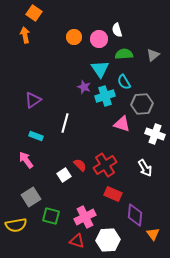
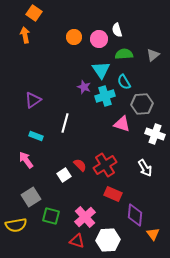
cyan triangle: moved 1 px right, 1 px down
pink cross: rotated 15 degrees counterclockwise
